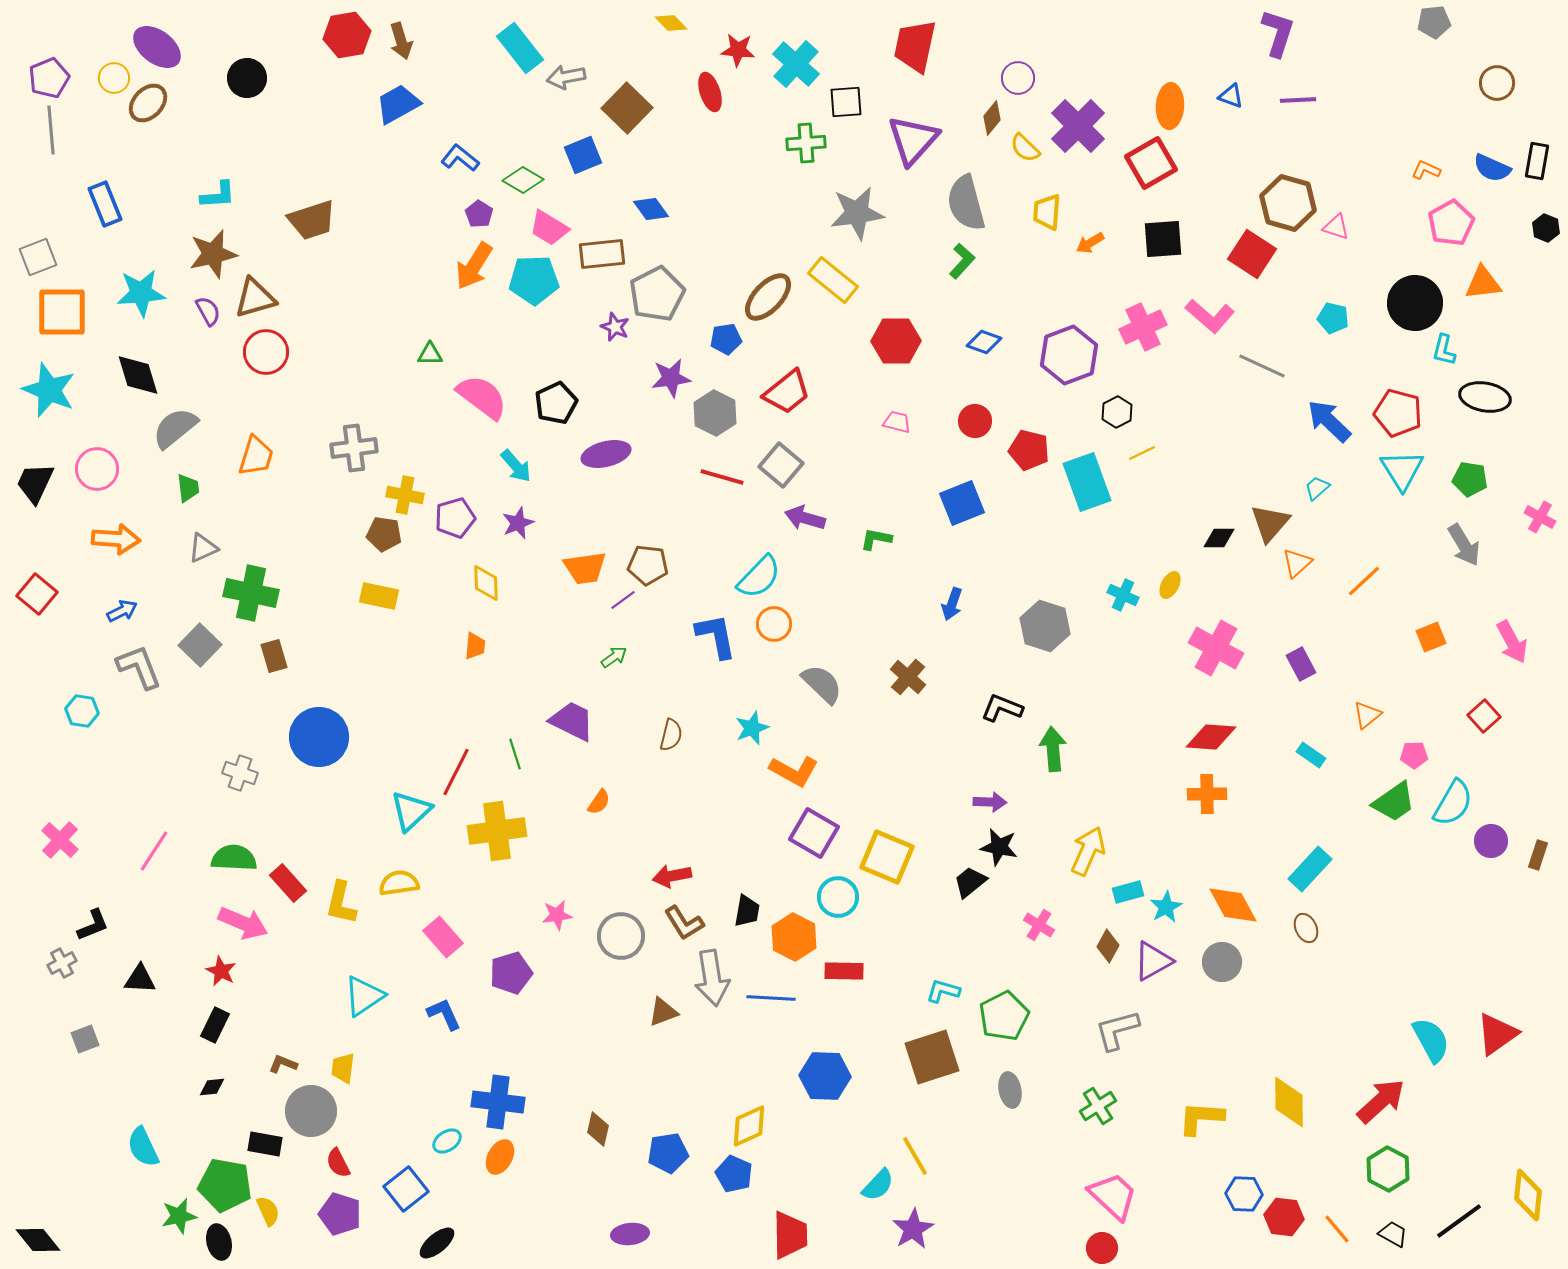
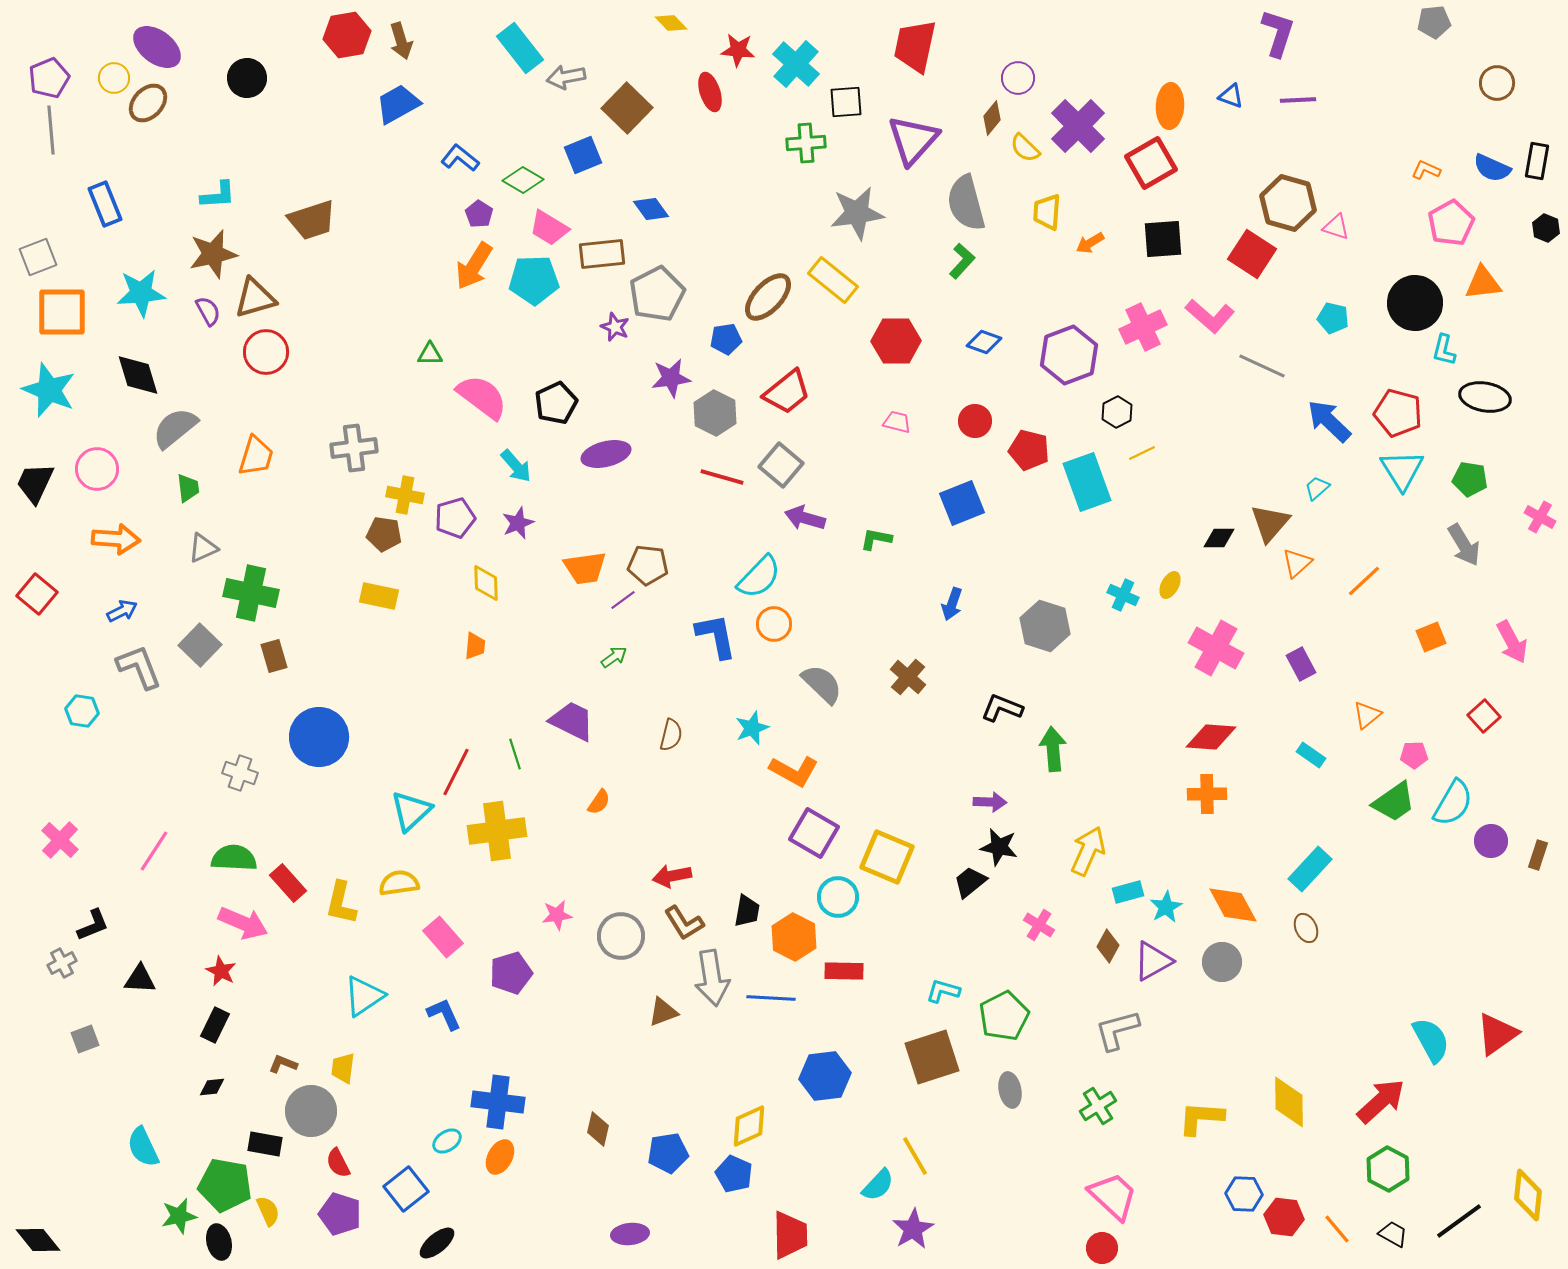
blue hexagon at (825, 1076): rotated 9 degrees counterclockwise
